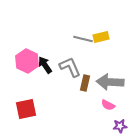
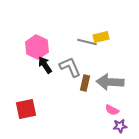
gray line: moved 4 px right, 3 px down
pink hexagon: moved 10 px right, 14 px up
pink semicircle: moved 4 px right, 5 px down
